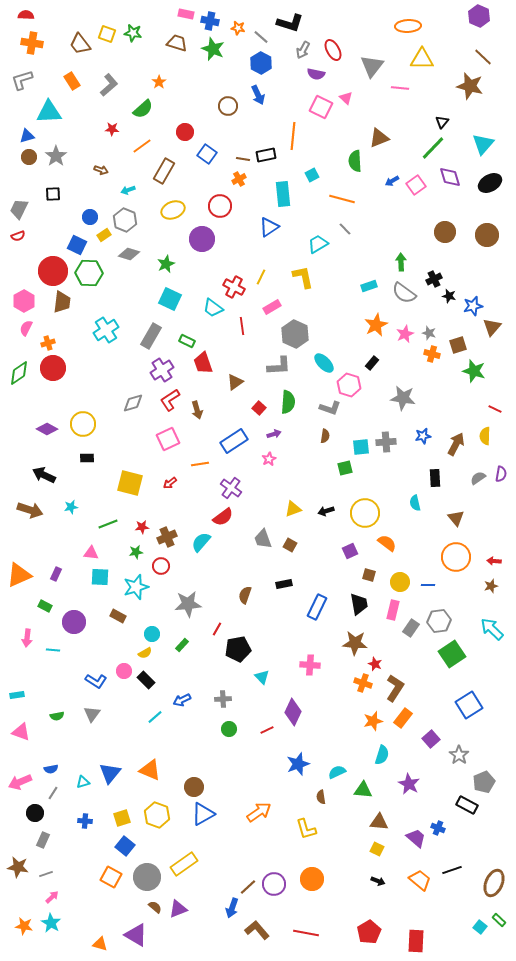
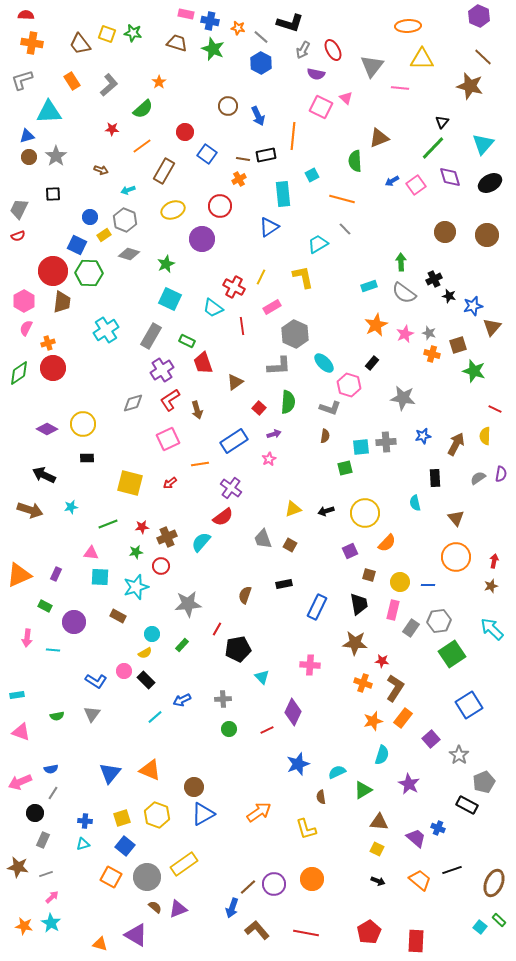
blue arrow at (258, 95): moved 21 px down
orange semicircle at (387, 543): rotated 96 degrees clockwise
red arrow at (494, 561): rotated 96 degrees clockwise
red star at (375, 664): moved 7 px right, 3 px up; rotated 16 degrees counterclockwise
cyan triangle at (83, 782): moved 62 px down
green triangle at (363, 790): rotated 36 degrees counterclockwise
